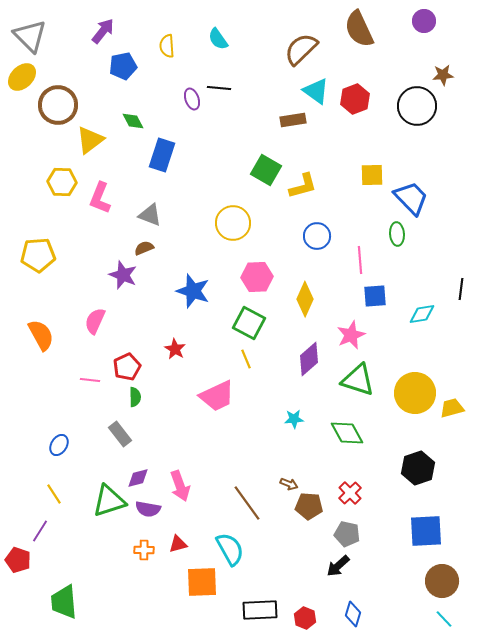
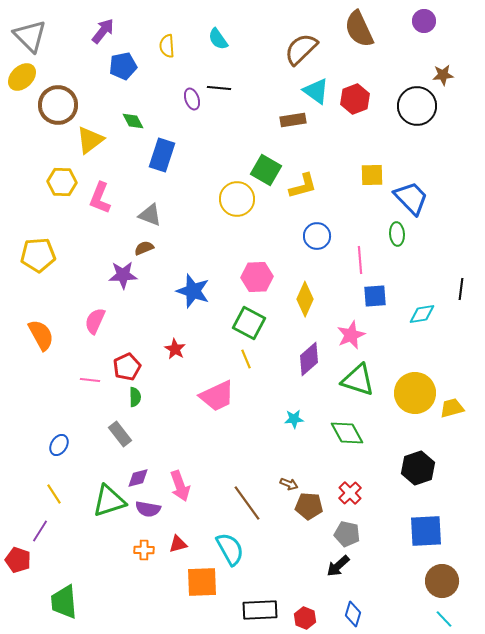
yellow circle at (233, 223): moved 4 px right, 24 px up
purple star at (123, 275): rotated 24 degrees counterclockwise
